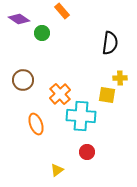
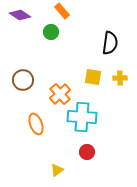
purple diamond: moved 1 px right, 4 px up
green circle: moved 9 px right, 1 px up
yellow square: moved 14 px left, 18 px up
cyan cross: moved 1 px right, 1 px down
